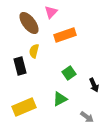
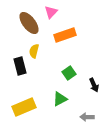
gray arrow: rotated 144 degrees clockwise
